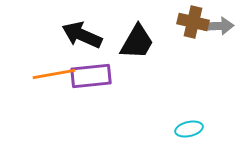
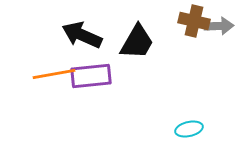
brown cross: moved 1 px right, 1 px up
